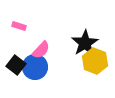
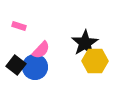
yellow hexagon: rotated 20 degrees counterclockwise
